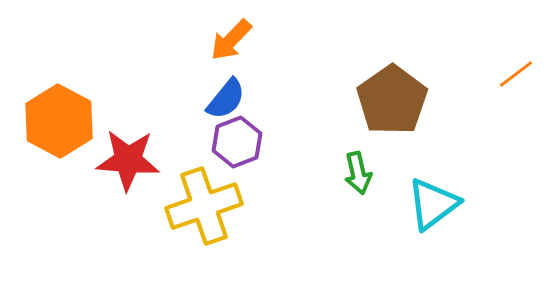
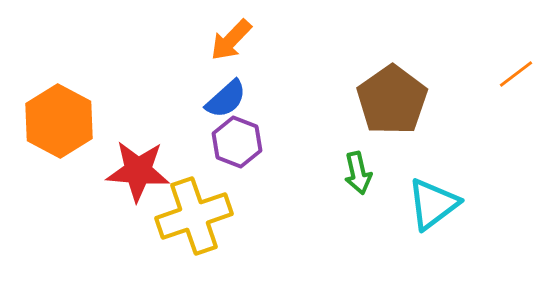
blue semicircle: rotated 9 degrees clockwise
purple hexagon: rotated 18 degrees counterclockwise
red star: moved 10 px right, 11 px down
yellow cross: moved 10 px left, 10 px down
